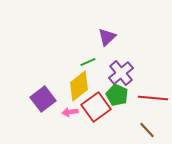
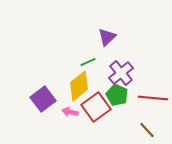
pink arrow: rotated 21 degrees clockwise
